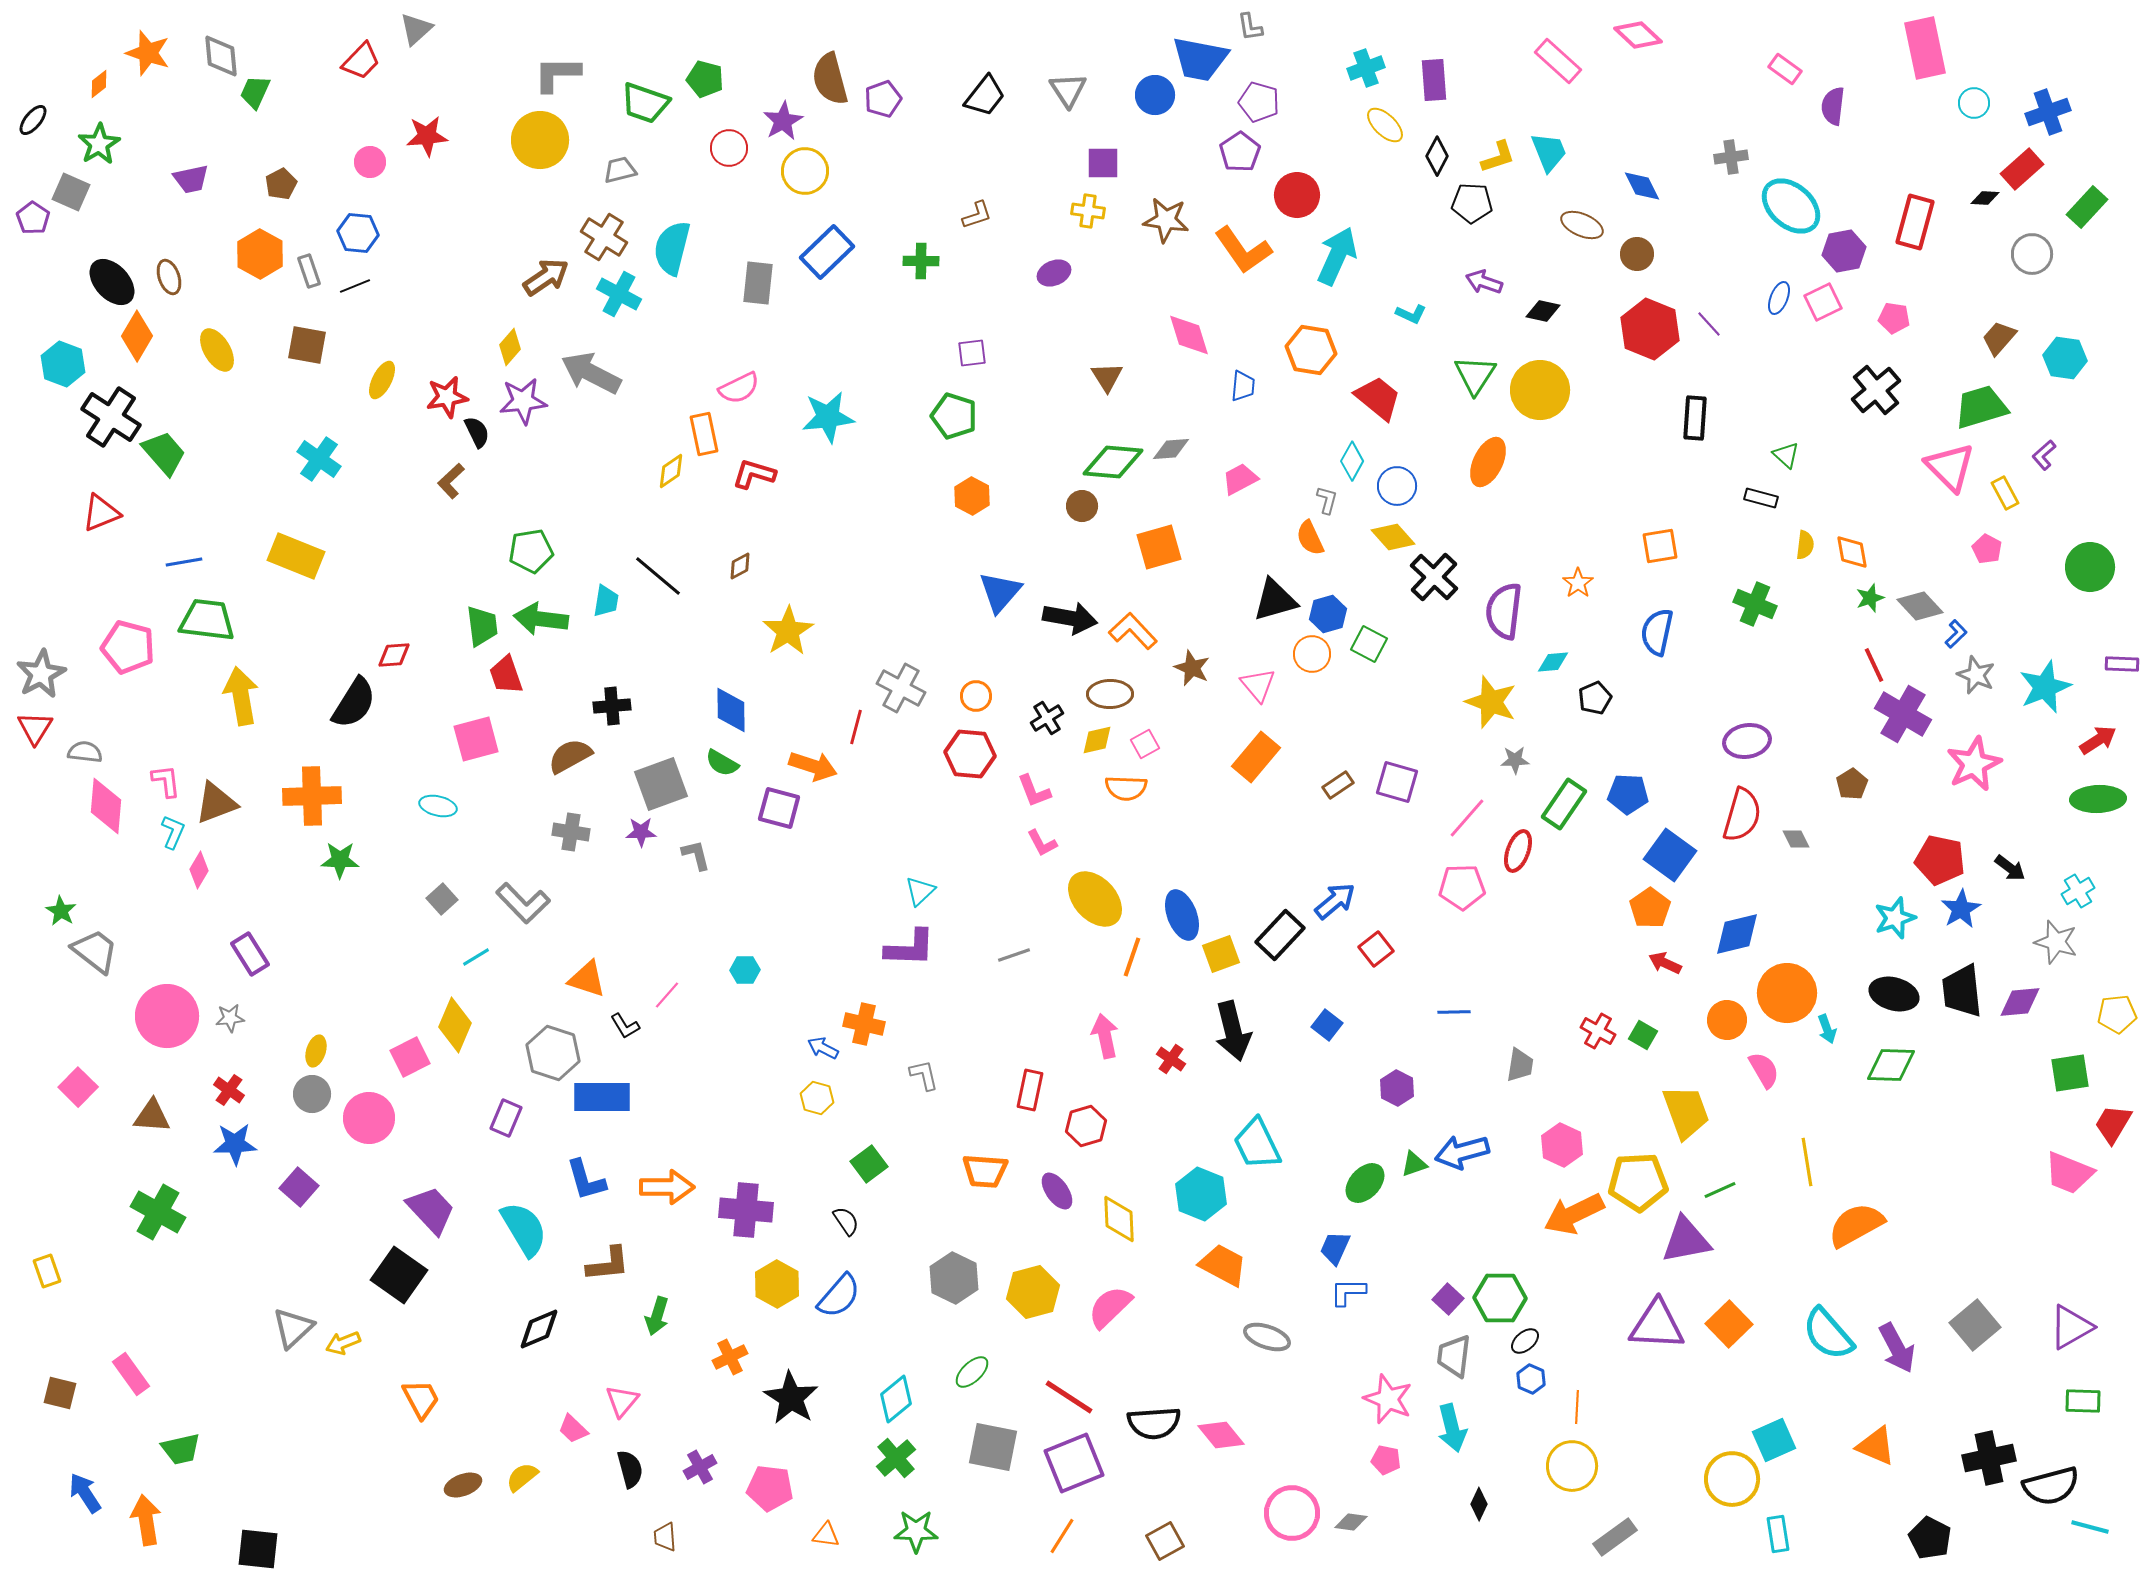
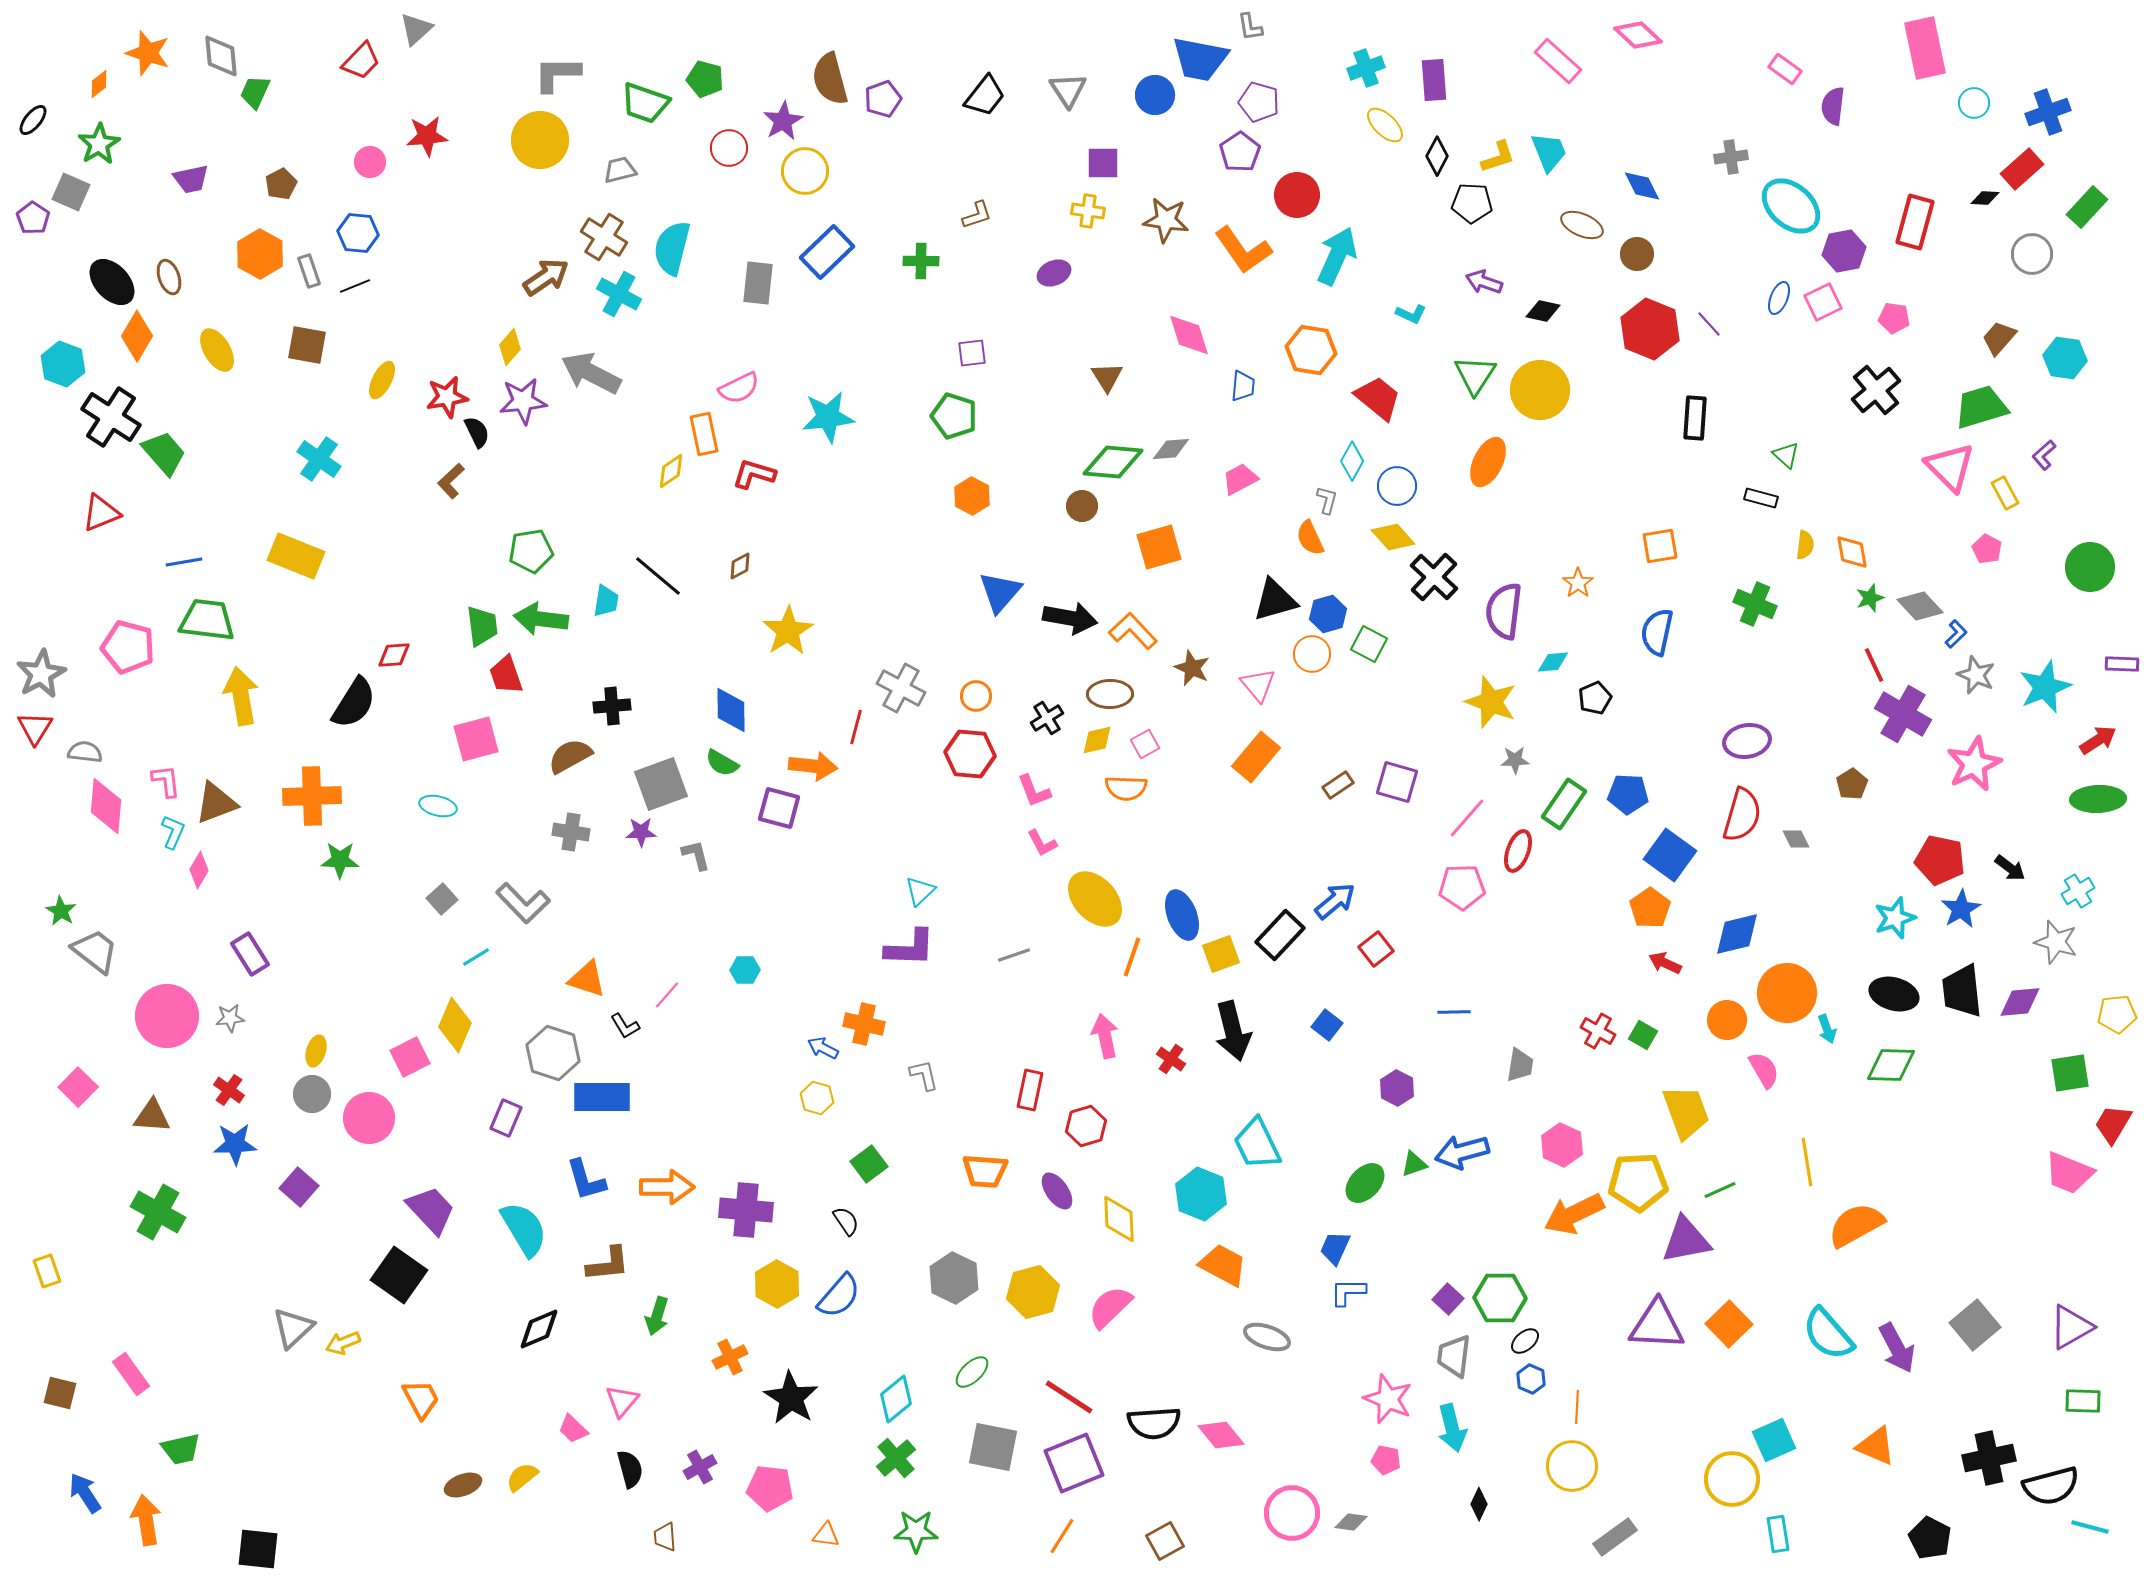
orange arrow at (813, 766): rotated 12 degrees counterclockwise
